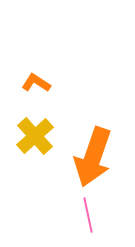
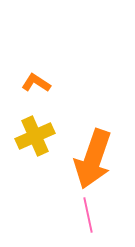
yellow cross: rotated 18 degrees clockwise
orange arrow: moved 2 px down
